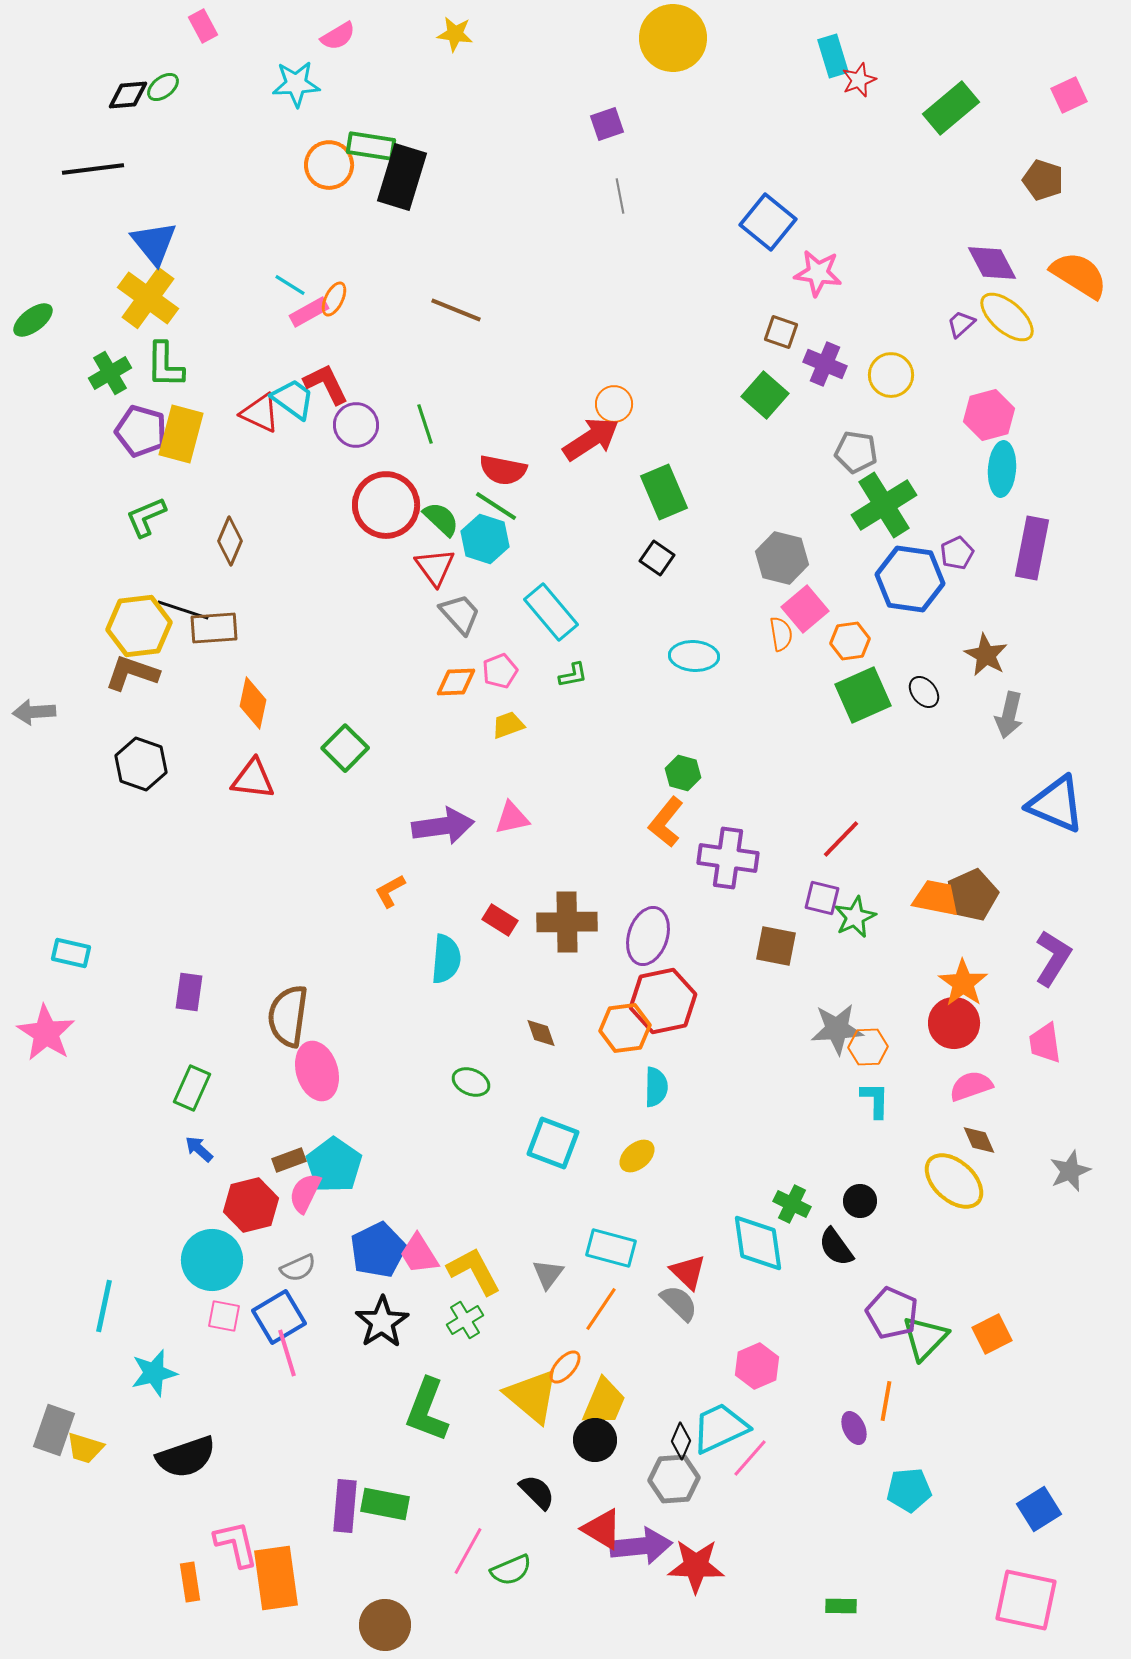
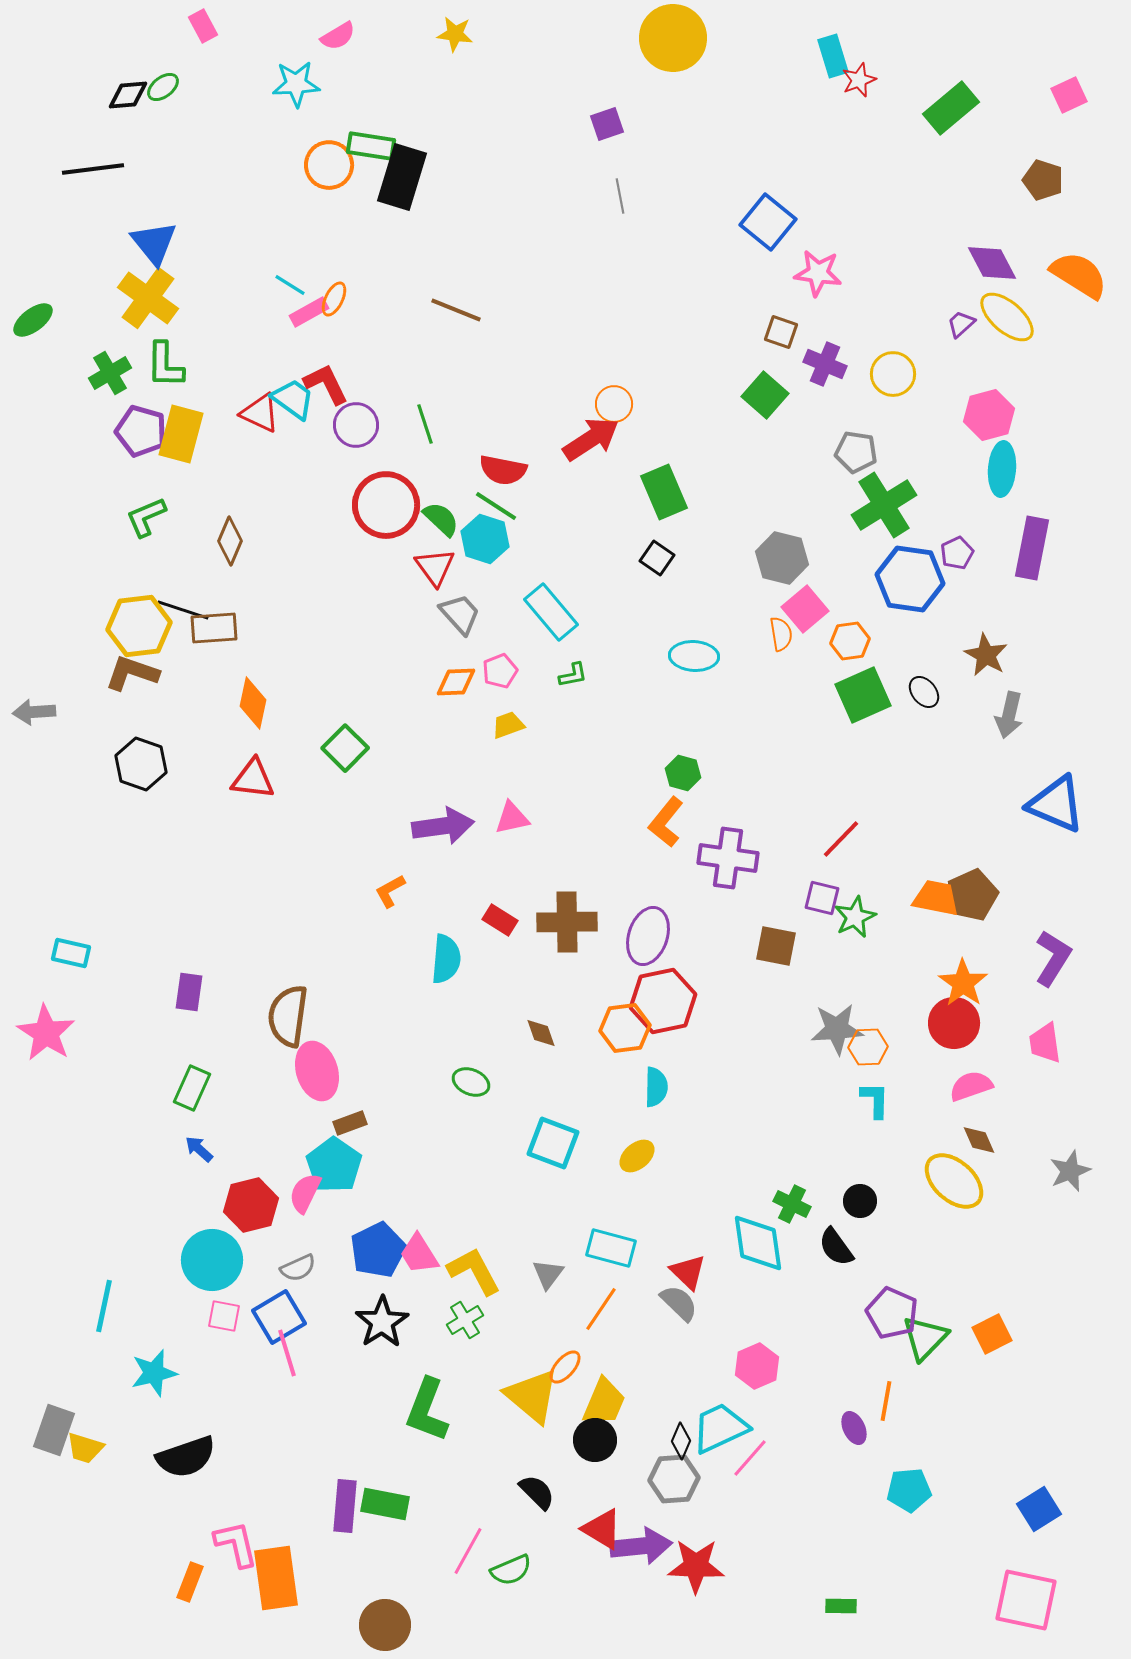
yellow circle at (891, 375): moved 2 px right, 1 px up
brown rectangle at (289, 1160): moved 61 px right, 37 px up
orange rectangle at (190, 1582): rotated 30 degrees clockwise
